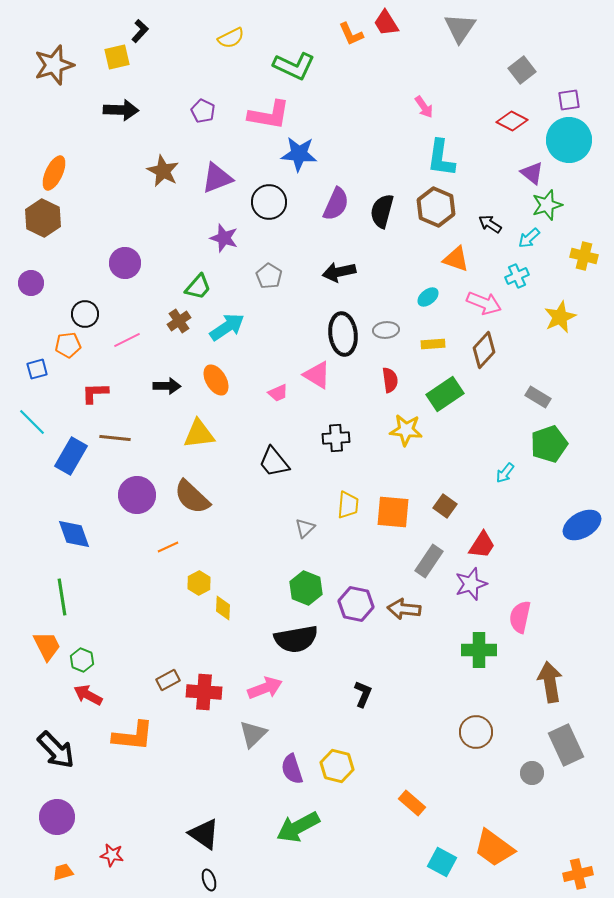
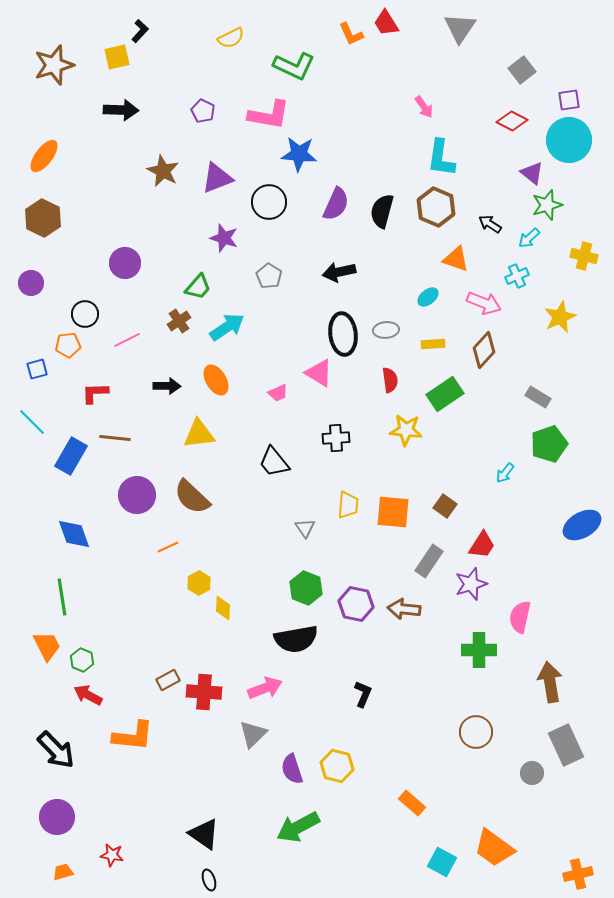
orange ellipse at (54, 173): moved 10 px left, 17 px up; rotated 12 degrees clockwise
pink triangle at (317, 375): moved 2 px right, 2 px up
gray triangle at (305, 528): rotated 20 degrees counterclockwise
